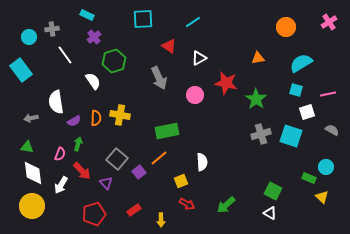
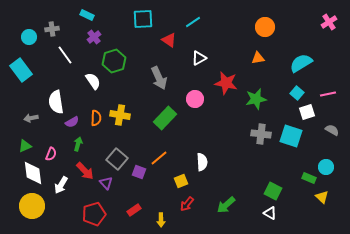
orange circle at (286, 27): moved 21 px left
red triangle at (169, 46): moved 6 px up
cyan square at (296, 90): moved 1 px right, 3 px down; rotated 24 degrees clockwise
pink circle at (195, 95): moved 4 px down
green star at (256, 99): rotated 25 degrees clockwise
purple semicircle at (74, 121): moved 2 px left, 1 px down
green rectangle at (167, 131): moved 2 px left, 13 px up; rotated 35 degrees counterclockwise
gray cross at (261, 134): rotated 24 degrees clockwise
green triangle at (27, 147): moved 2 px left, 1 px up; rotated 32 degrees counterclockwise
pink semicircle at (60, 154): moved 9 px left
red arrow at (82, 171): moved 3 px right
purple square at (139, 172): rotated 32 degrees counterclockwise
red arrow at (187, 204): rotated 98 degrees clockwise
